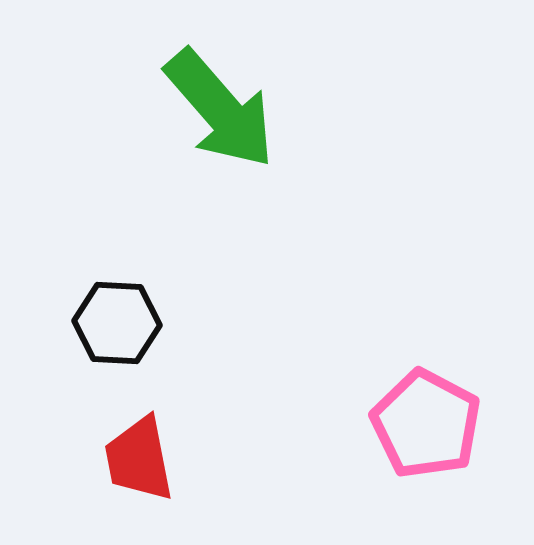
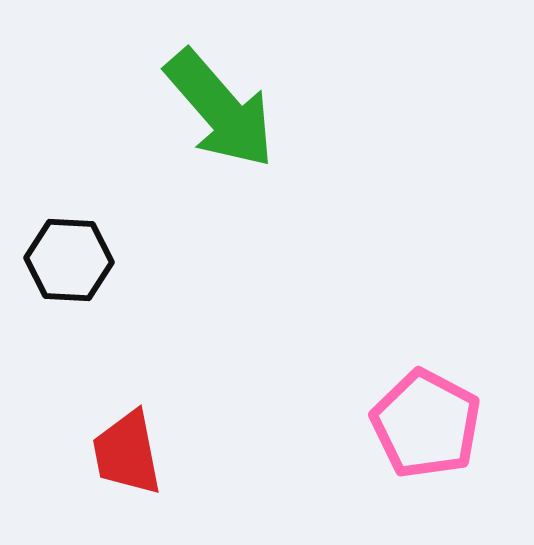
black hexagon: moved 48 px left, 63 px up
red trapezoid: moved 12 px left, 6 px up
